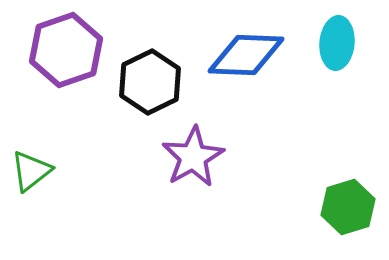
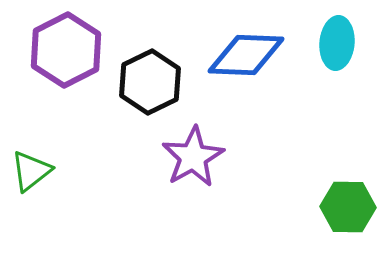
purple hexagon: rotated 8 degrees counterclockwise
green hexagon: rotated 18 degrees clockwise
